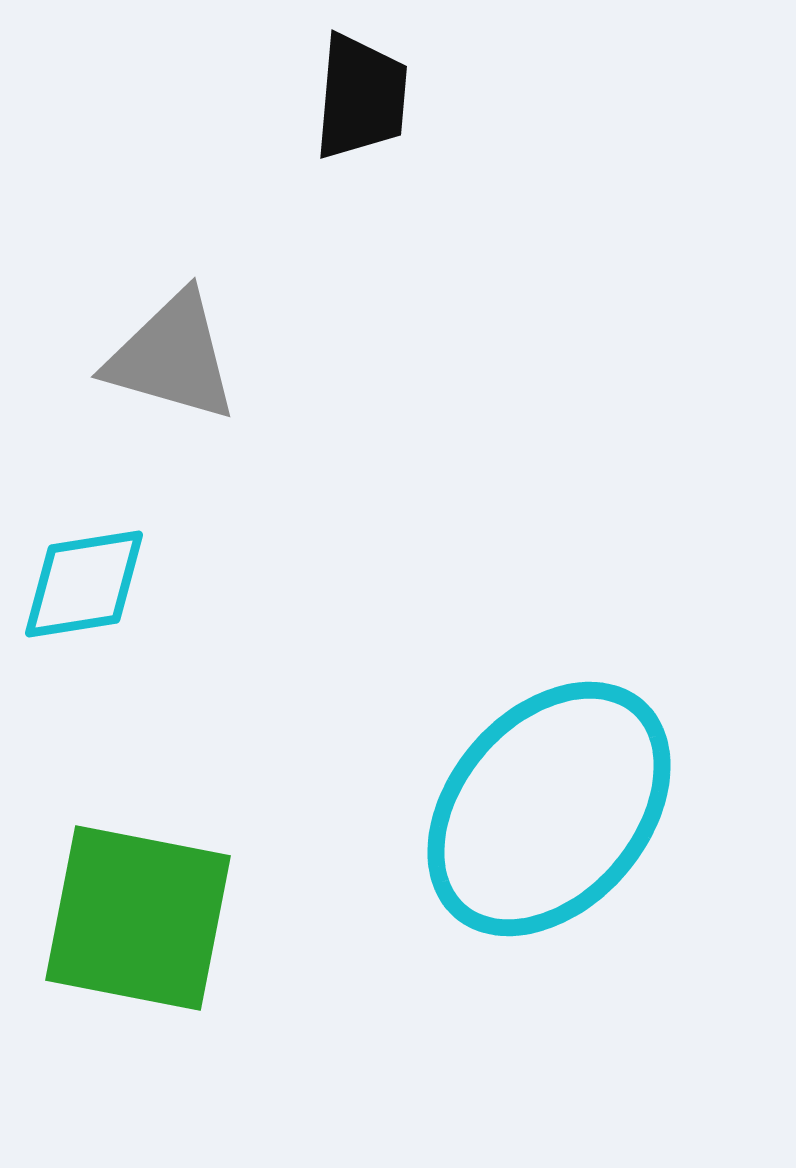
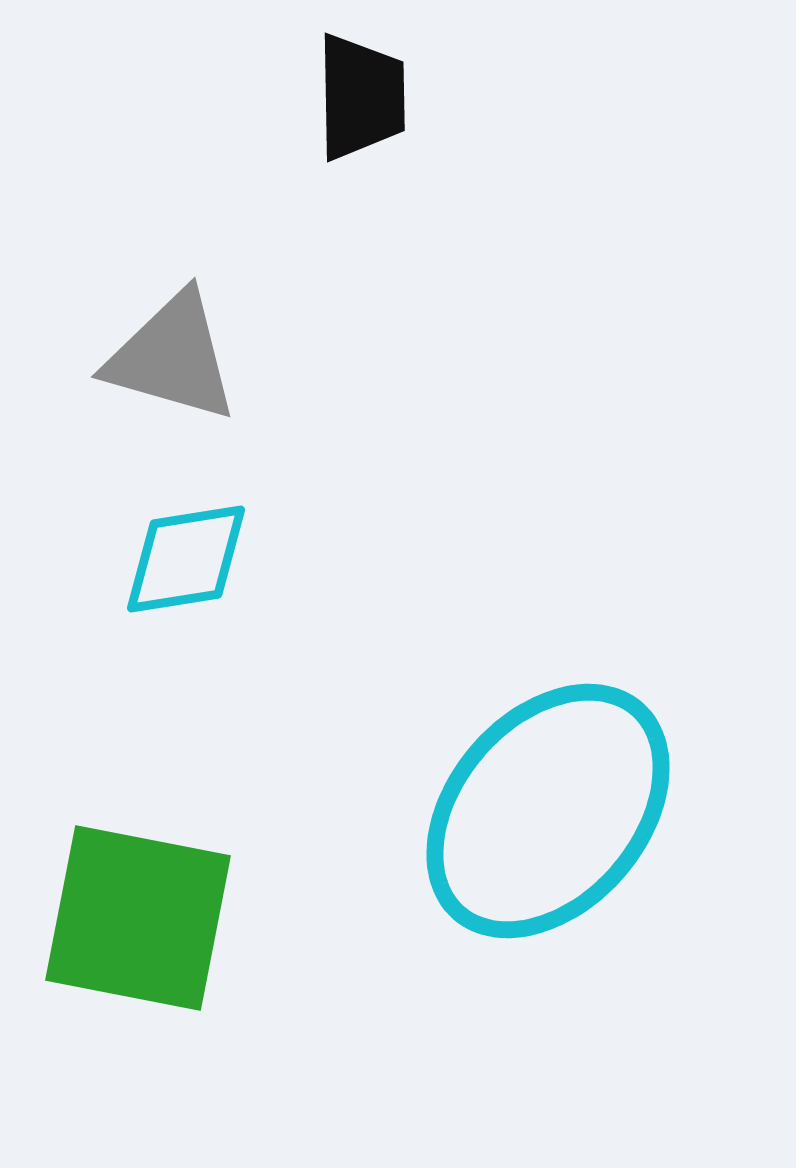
black trapezoid: rotated 6 degrees counterclockwise
cyan diamond: moved 102 px right, 25 px up
cyan ellipse: moved 1 px left, 2 px down
